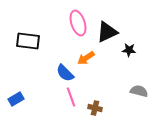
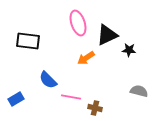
black triangle: moved 3 px down
blue semicircle: moved 17 px left, 7 px down
pink line: rotated 60 degrees counterclockwise
